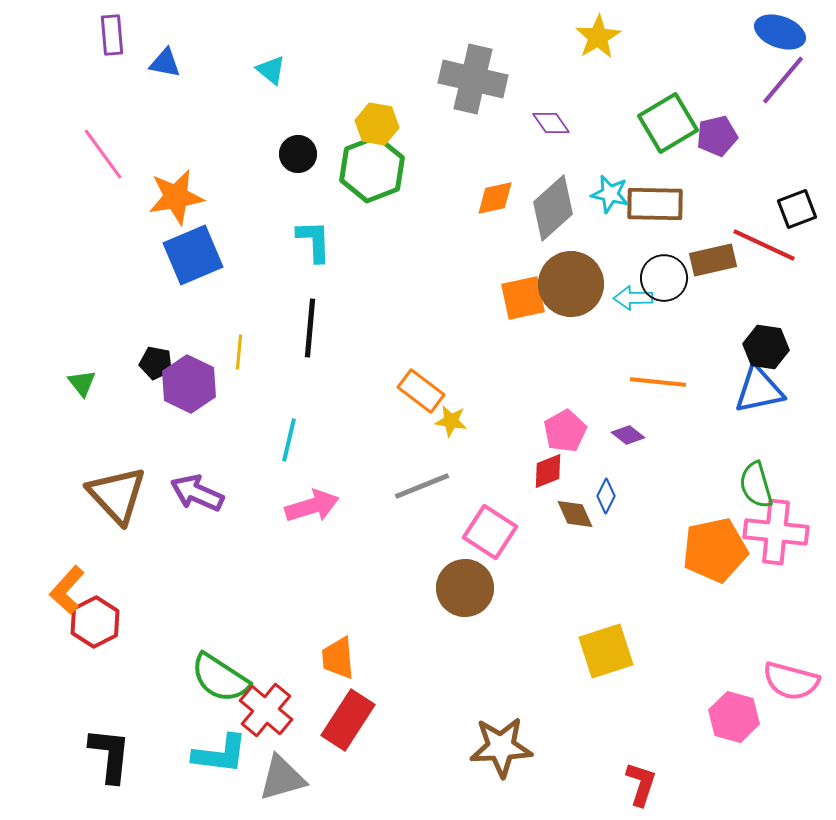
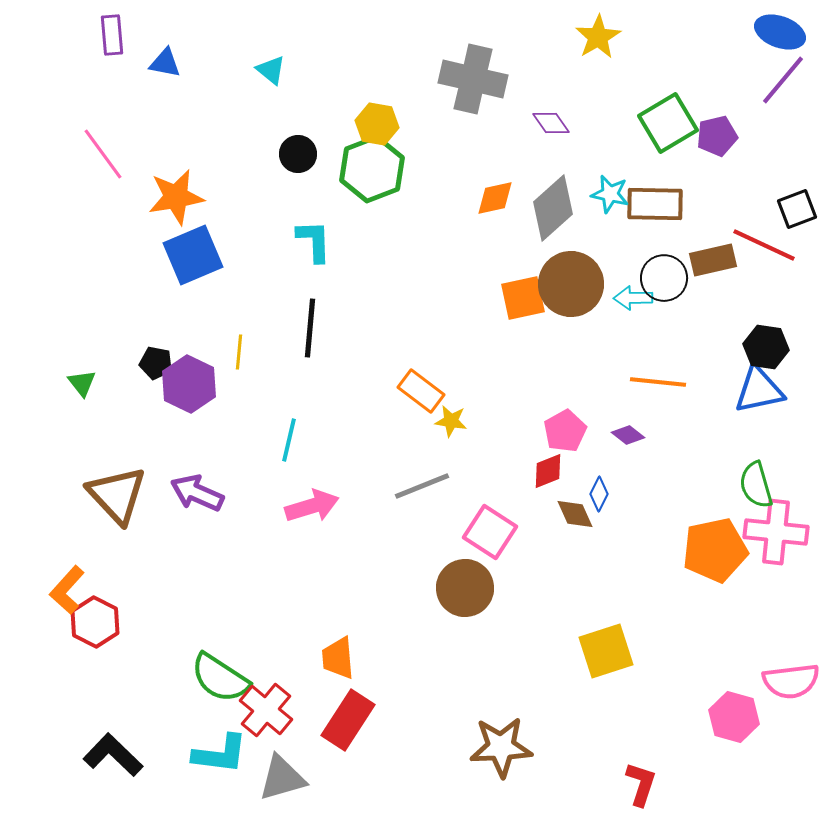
blue diamond at (606, 496): moved 7 px left, 2 px up
red hexagon at (95, 622): rotated 6 degrees counterclockwise
pink semicircle at (791, 681): rotated 22 degrees counterclockwise
black L-shape at (110, 755): moved 3 px right; rotated 52 degrees counterclockwise
